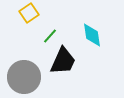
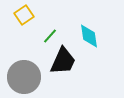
yellow square: moved 5 px left, 2 px down
cyan diamond: moved 3 px left, 1 px down
